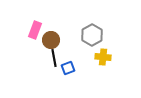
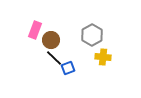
black line: rotated 36 degrees counterclockwise
